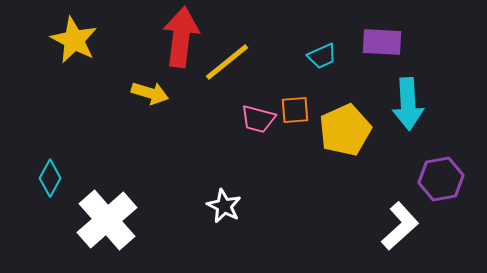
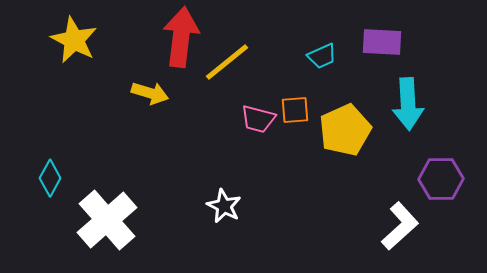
purple hexagon: rotated 9 degrees clockwise
